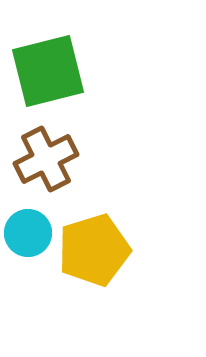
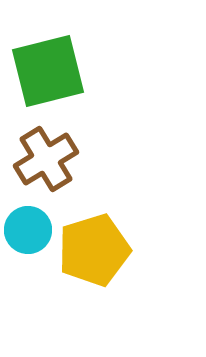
brown cross: rotated 4 degrees counterclockwise
cyan circle: moved 3 px up
